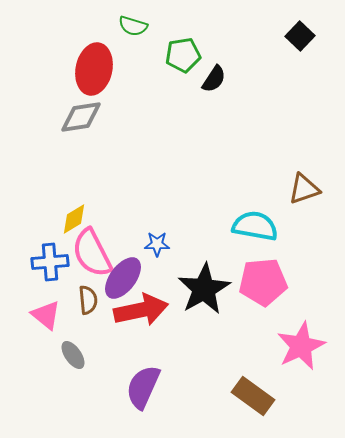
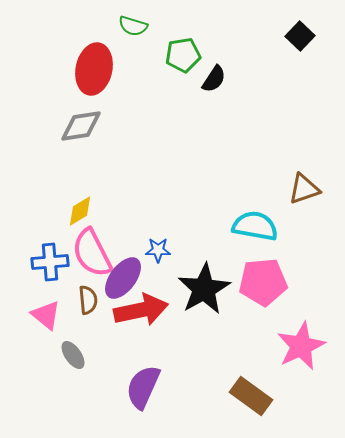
gray diamond: moved 9 px down
yellow diamond: moved 6 px right, 8 px up
blue star: moved 1 px right, 6 px down
brown rectangle: moved 2 px left
